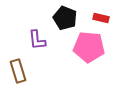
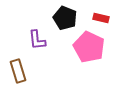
pink pentagon: rotated 20 degrees clockwise
